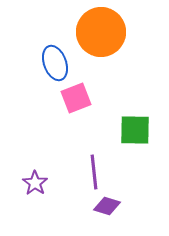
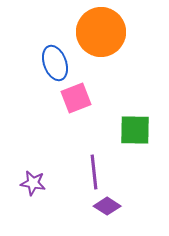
purple star: moved 2 px left; rotated 25 degrees counterclockwise
purple diamond: rotated 16 degrees clockwise
